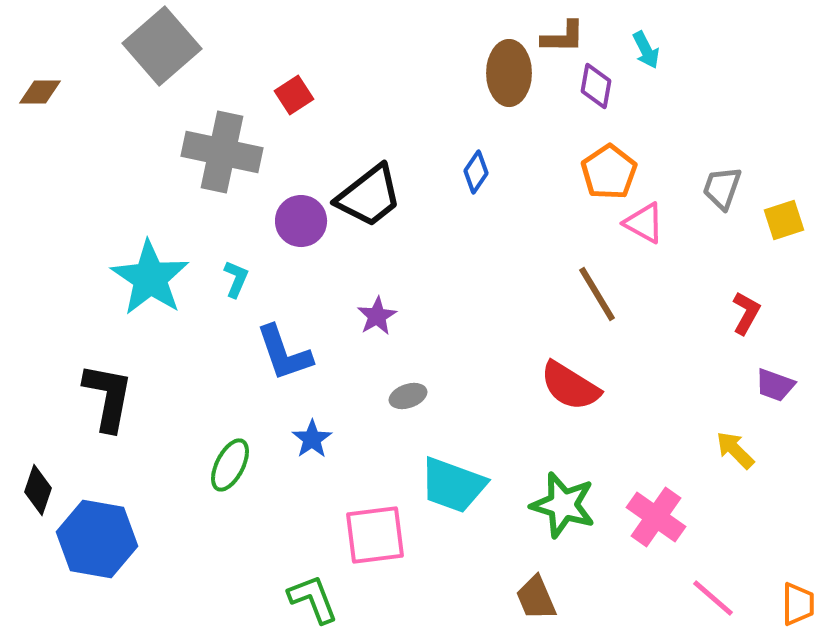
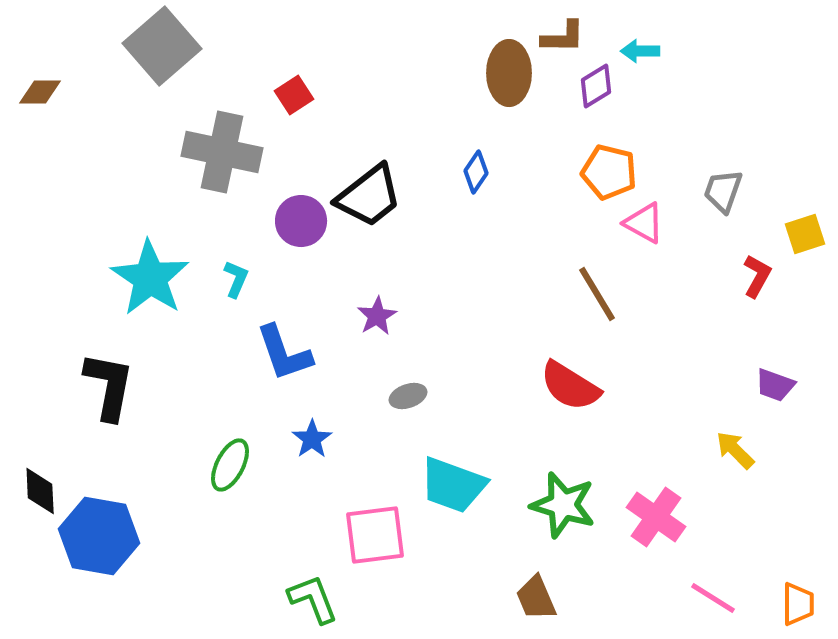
cyan arrow: moved 6 px left, 1 px down; rotated 117 degrees clockwise
purple diamond: rotated 48 degrees clockwise
orange pentagon: rotated 24 degrees counterclockwise
gray trapezoid: moved 1 px right, 3 px down
yellow square: moved 21 px right, 14 px down
red L-shape: moved 11 px right, 37 px up
black L-shape: moved 1 px right, 11 px up
black diamond: moved 2 px right, 1 px down; rotated 21 degrees counterclockwise
blue hexagon: moved 2 px right, 3 px up
pink line: rotated 9 degrees counterclockwise
